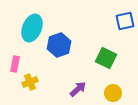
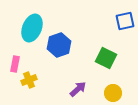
yellow cross: moved 1 px left, 2 px up
